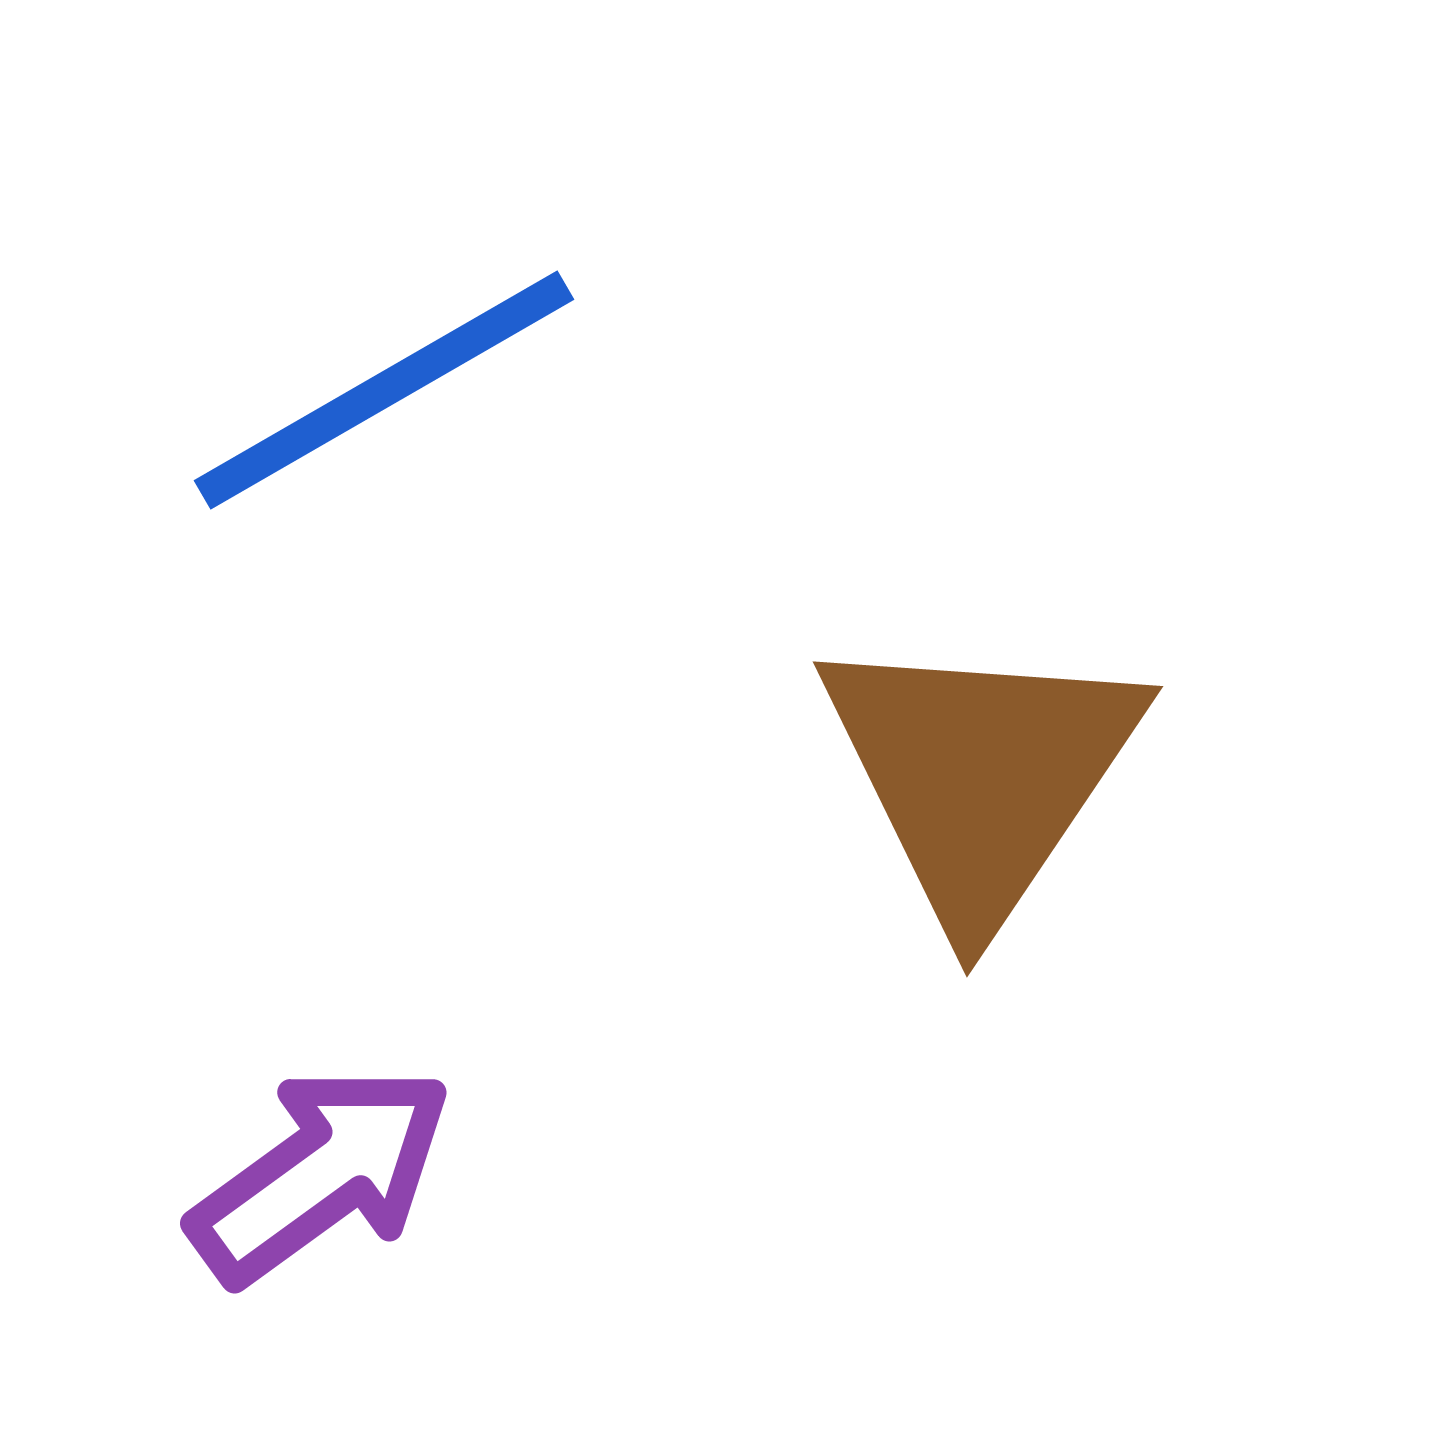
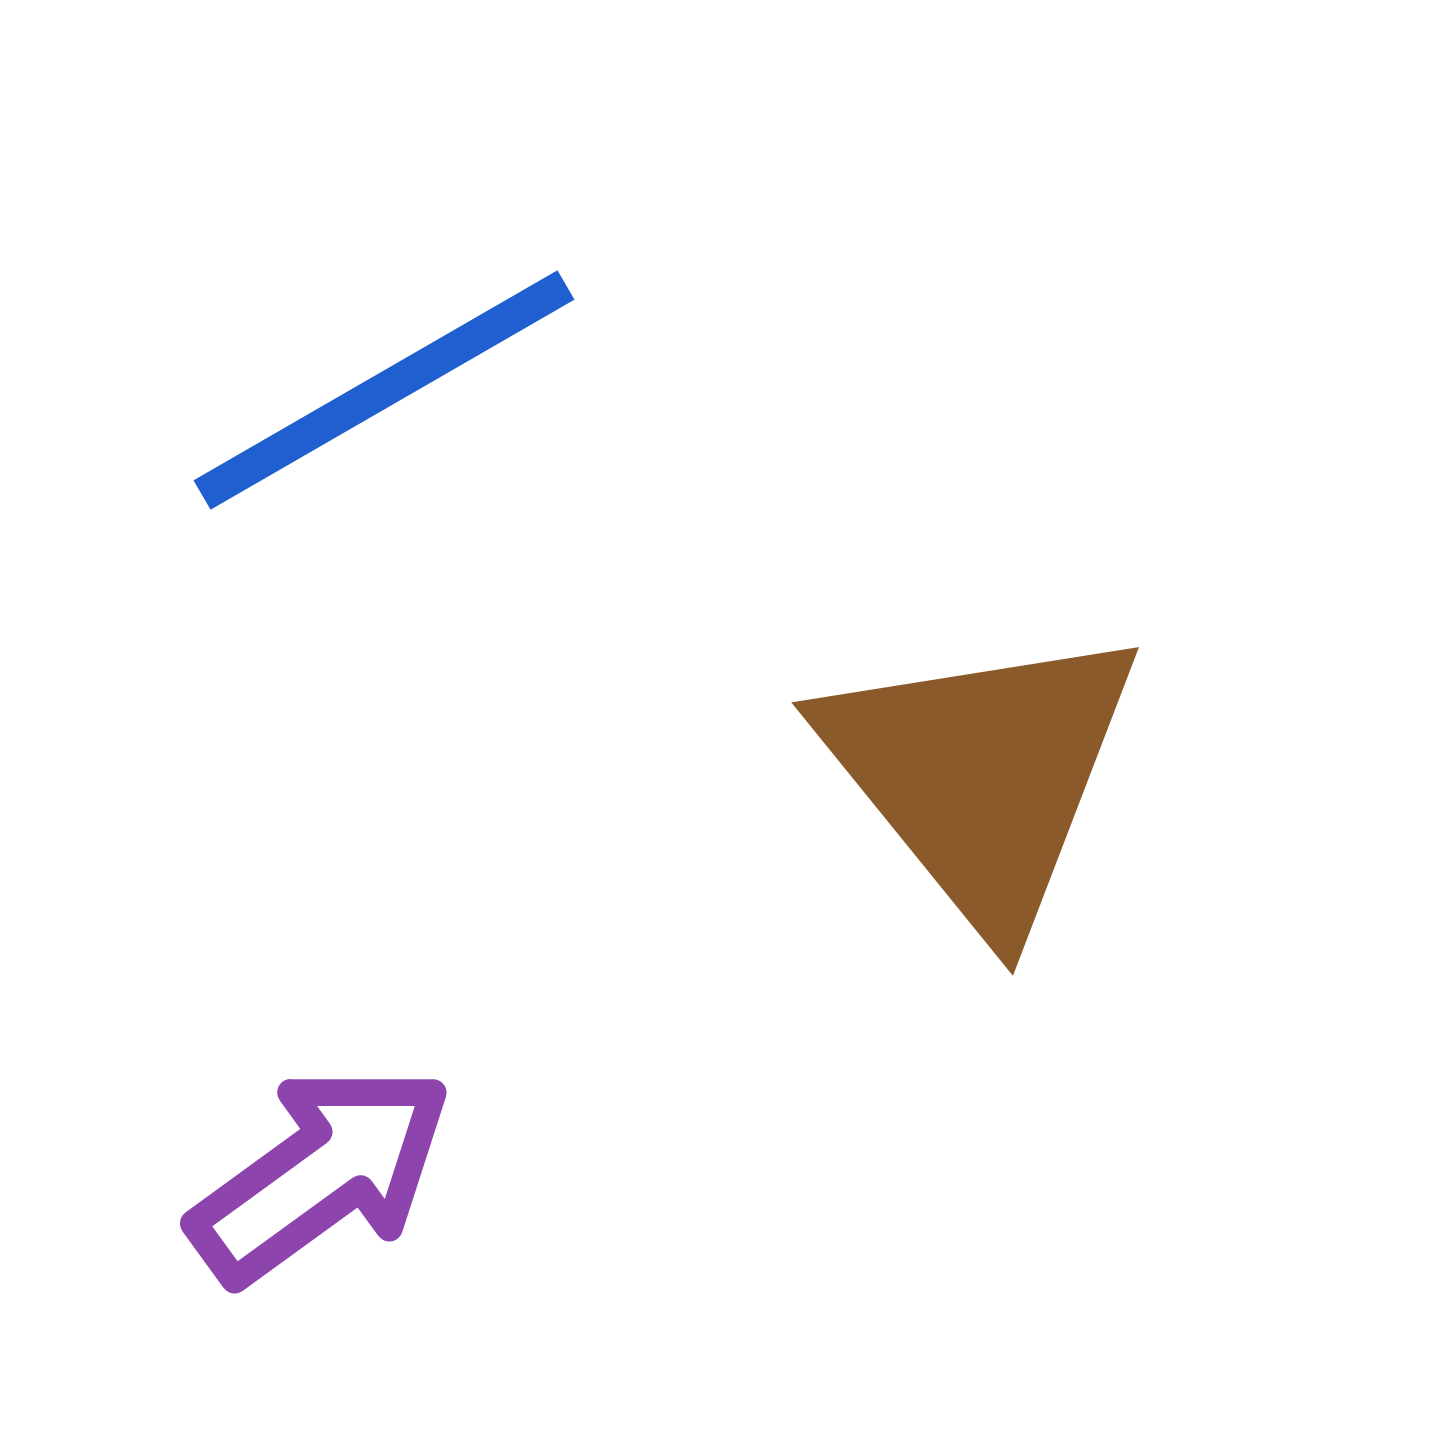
brown triangle: rotated 13 degrees counterclockwise
